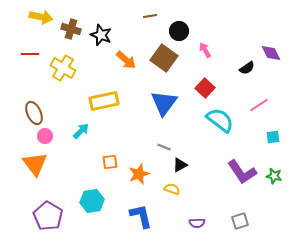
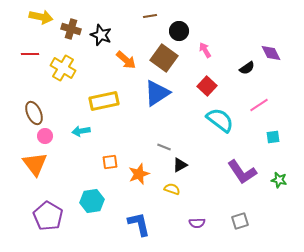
red square: moved 2 px right, 2 px up
blue triangle: moved 7 px left, 10 px up; rotated 20 degrees clockwise
cyan arrow: rotated 144 degrees counterclockwise
green star: moved 5 px right, 4 px down
blue L-shape: moved 2 px left, 8 px down
